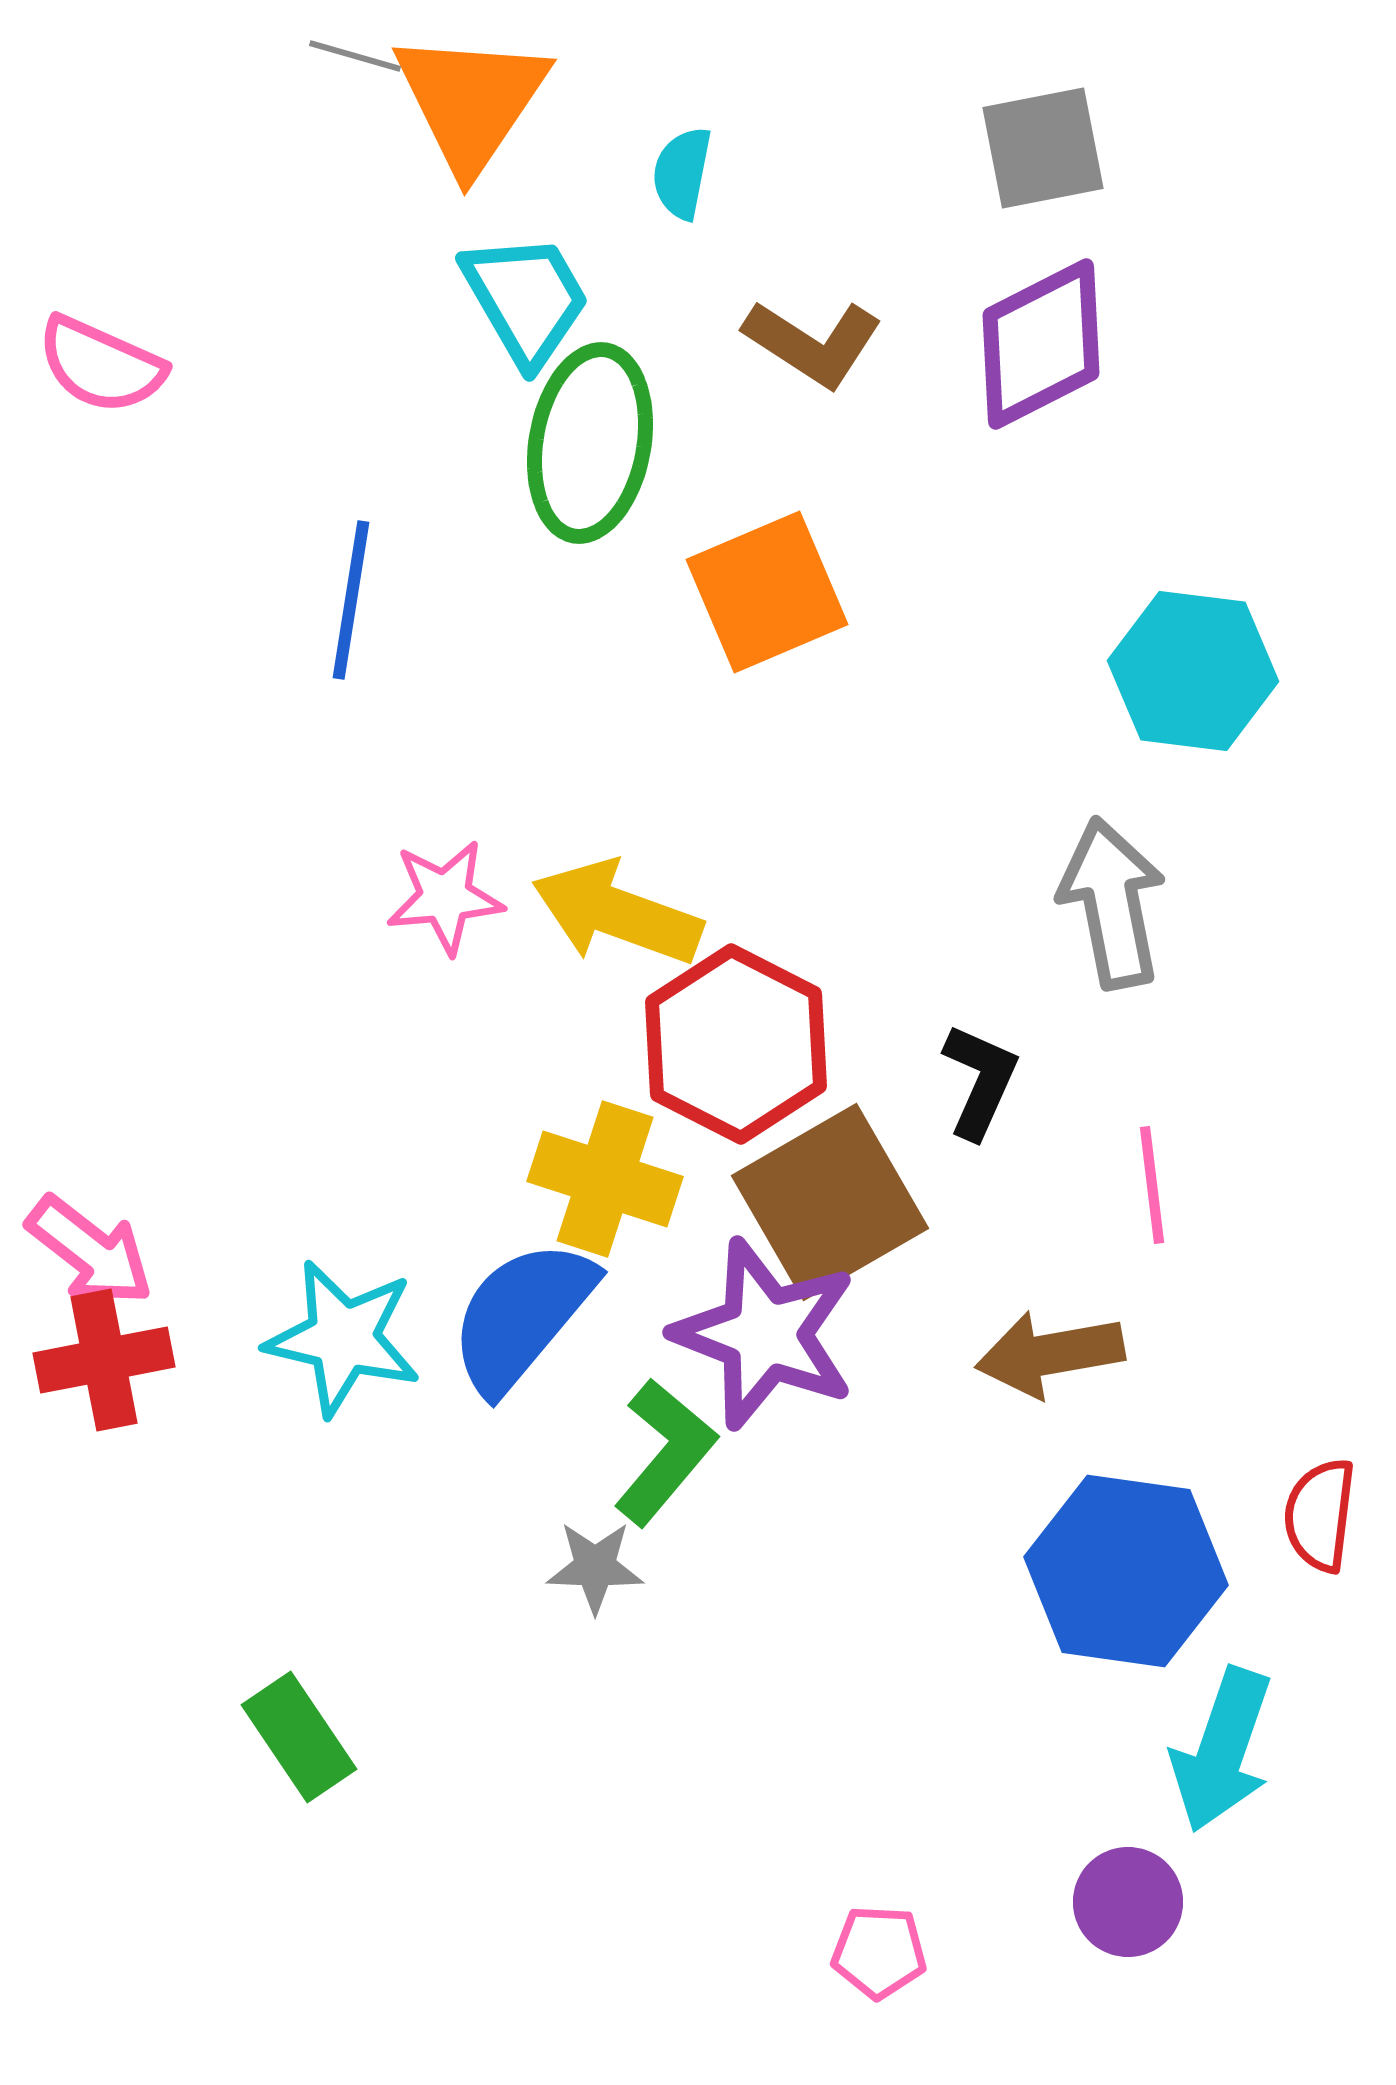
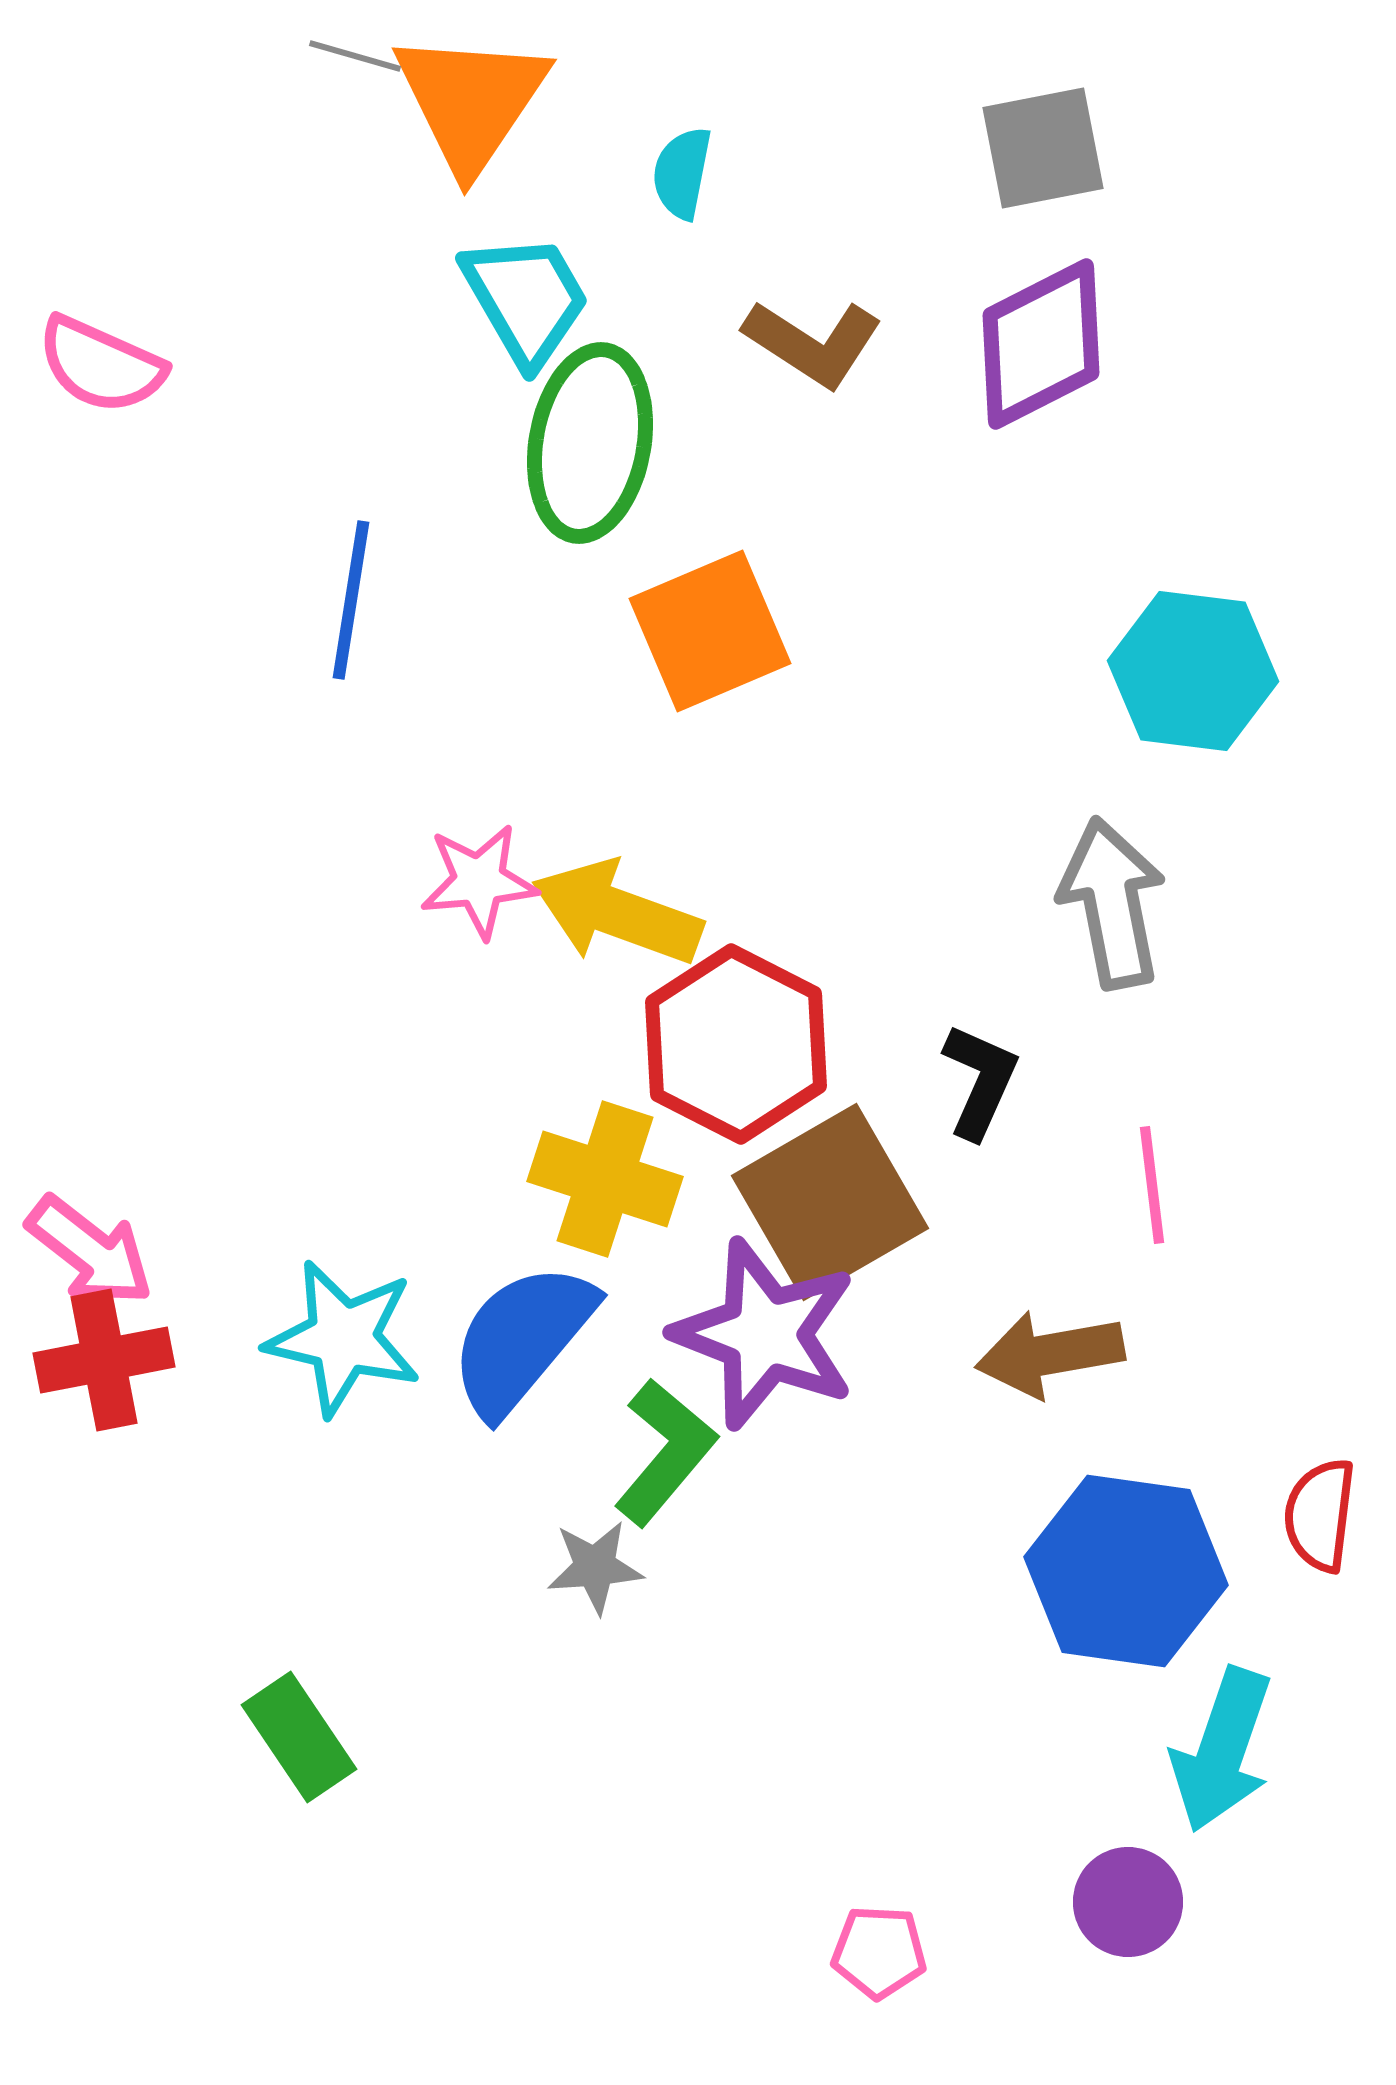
orange square: moved 57 px left, 39 px down
pink star: moved 34 px right, 16 px up
blue semicircle: moved 23 px down
gray star: rotated 6 degrees counterclockwise
